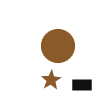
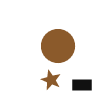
brown star: rotated 18 degrees counterclockwise
